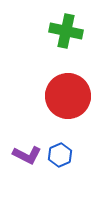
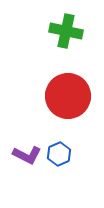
blue hexagon: moved 1 px left, 1 px up
